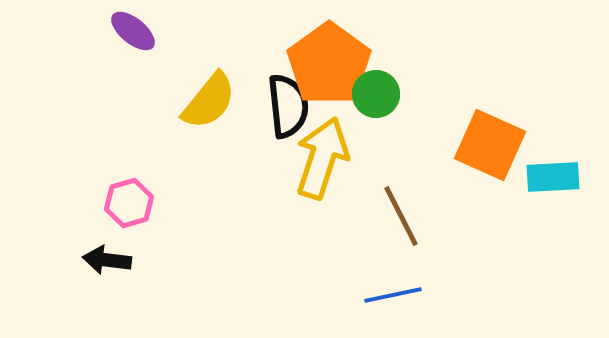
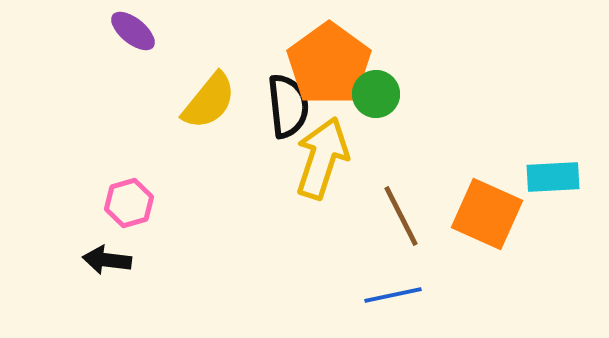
orange square: moved 3 px left, 69 px down
